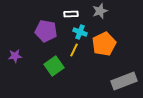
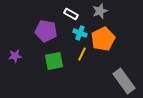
white rectangle: rotated 32 degrees clockwise
cyan cross: moved 1 px down
orange pentagon: moved 1 px left, 5 px up
yellow line: moved 8 px right, 4 px down
green square: moved 5 px up; rotated 24 degrees clockwise
gray rectangle: rotated 75 degrees clockwise
